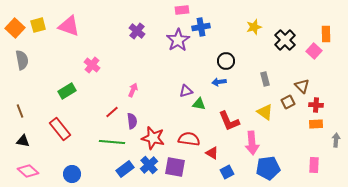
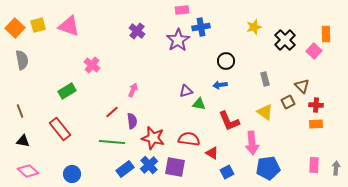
blue arrow at (219, 82): moved 1 px right, 3 px down
gray arrow at (336, 140): moved 28 px down
